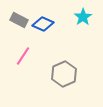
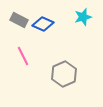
cyan star: rotated 18 degrees clockwise
pink line: rotated 60 degrees counterclockwise
